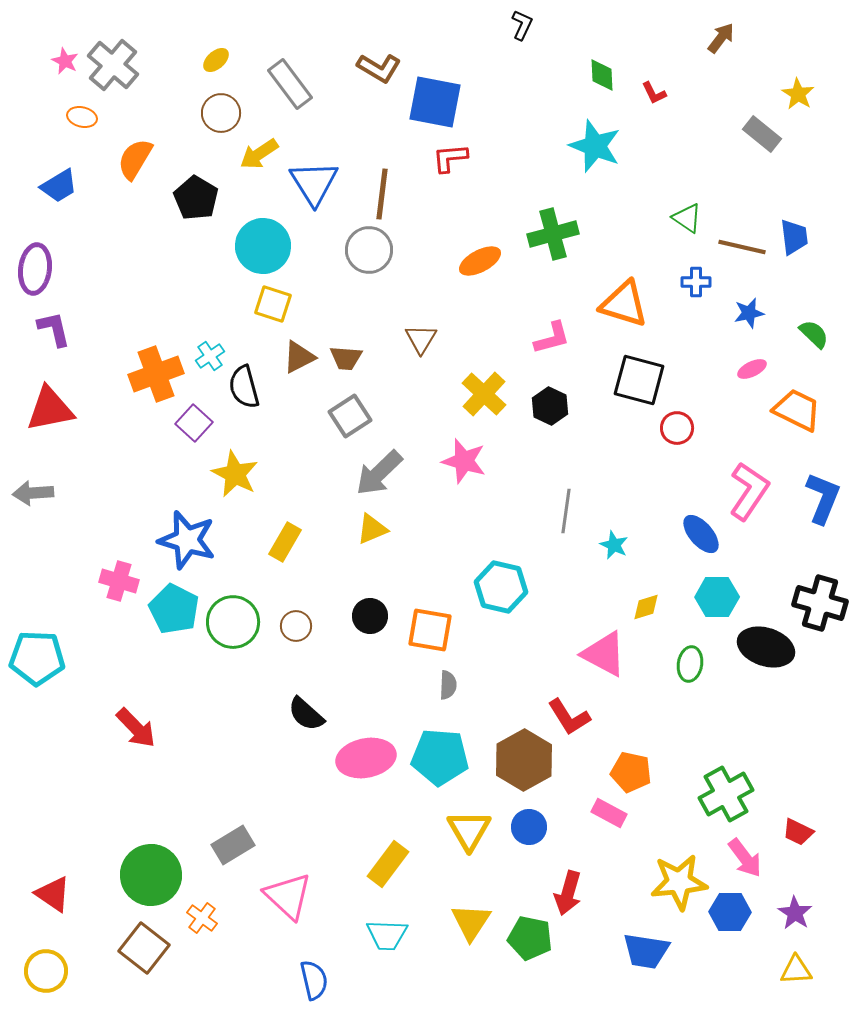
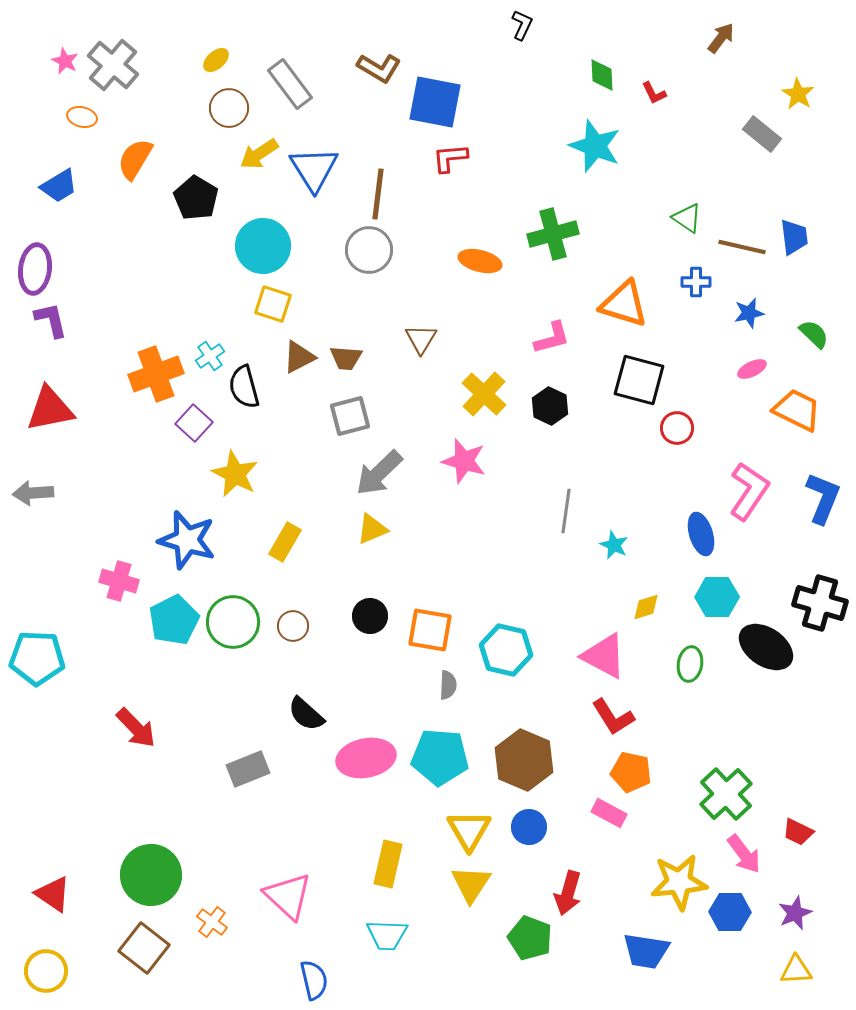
brown circle at (221, 113): moved 8 px right, 5 px up
blue triangle at (314, 183): moved 14 px up
brown line at (382, 194): moved 4 px left
orange ellipse at (480, 261): rotated 42 degrees clockwise
purple L-shape at (54, 329): moved 3 px left, 9 px up
gray square at (350, 416): rotated 18 degrees clockwise
blue ellipse at (701, 534): rotated 24 degrees clockwise
cyan hexagon at (501, 587): moved 5 px right, 63 px down
cyan pentagon at (174, 609): moved 11 px down; rotated 18 degrees clockwise
brown circle at (296, 626): moved 3 px left
black ellipse at (766, 647): rotated 16 degrees clockwise
pink triangle at (604, 654): moved 2 px down
red L-shape at (569, 717): moved 44 px right
brown hexagon at (524, 760): rotated 8 degrees counterclockwise
green cross at (726, 794): rotated 14 degrees counterclockwise
gray rectangle at (233, 845): moved 15 px right, 76 px up; rotated 9 degrees clockwise
pink arrow at (745, 858): moved 1 px left, 4 px up
yellow rectangle at (388, 864): rotated 24 degrees counterclockwise
purple star at (795, 913): rotated 16 degrees clockwise
orange cross at (202, 918): moved 10 px right, 4 px down
yellow triangle at (471, 922): moved 38 px up
green pentagon at (530, 938): rotated 9 degrees clockwise
